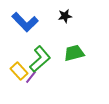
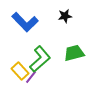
yellow rectangle: moved 1 px right
